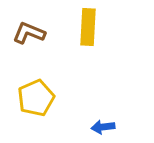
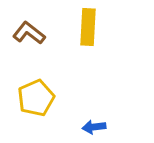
brown L-shape: rotated 16 degrees clockwise
blue arrow: moved 9 px left
